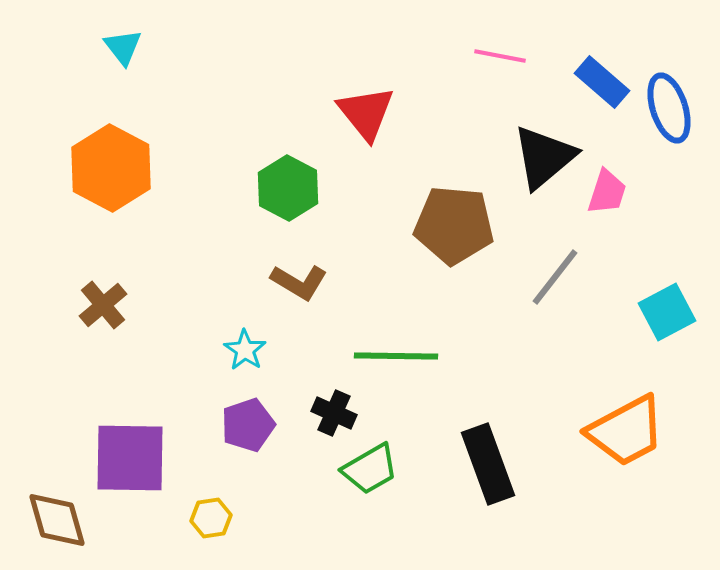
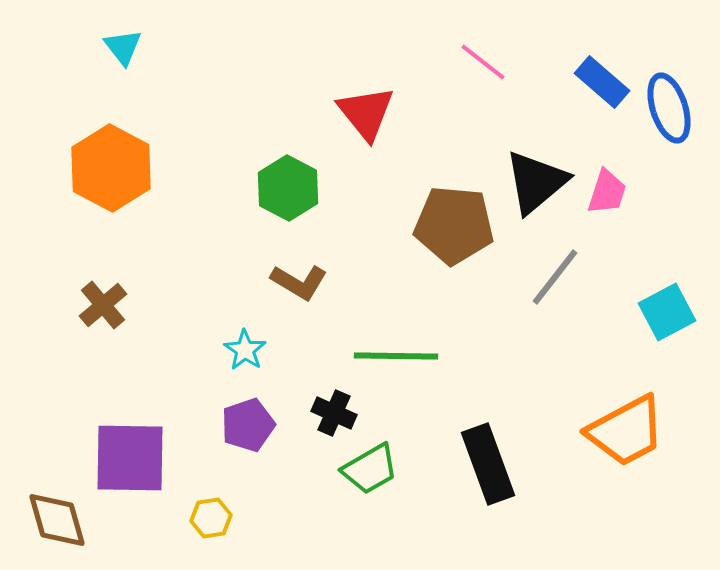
pink line: moved 17 px left, 6 px down; rotated 27 degrees clockwise
black triangle: moved 8 px left, 25 px down
